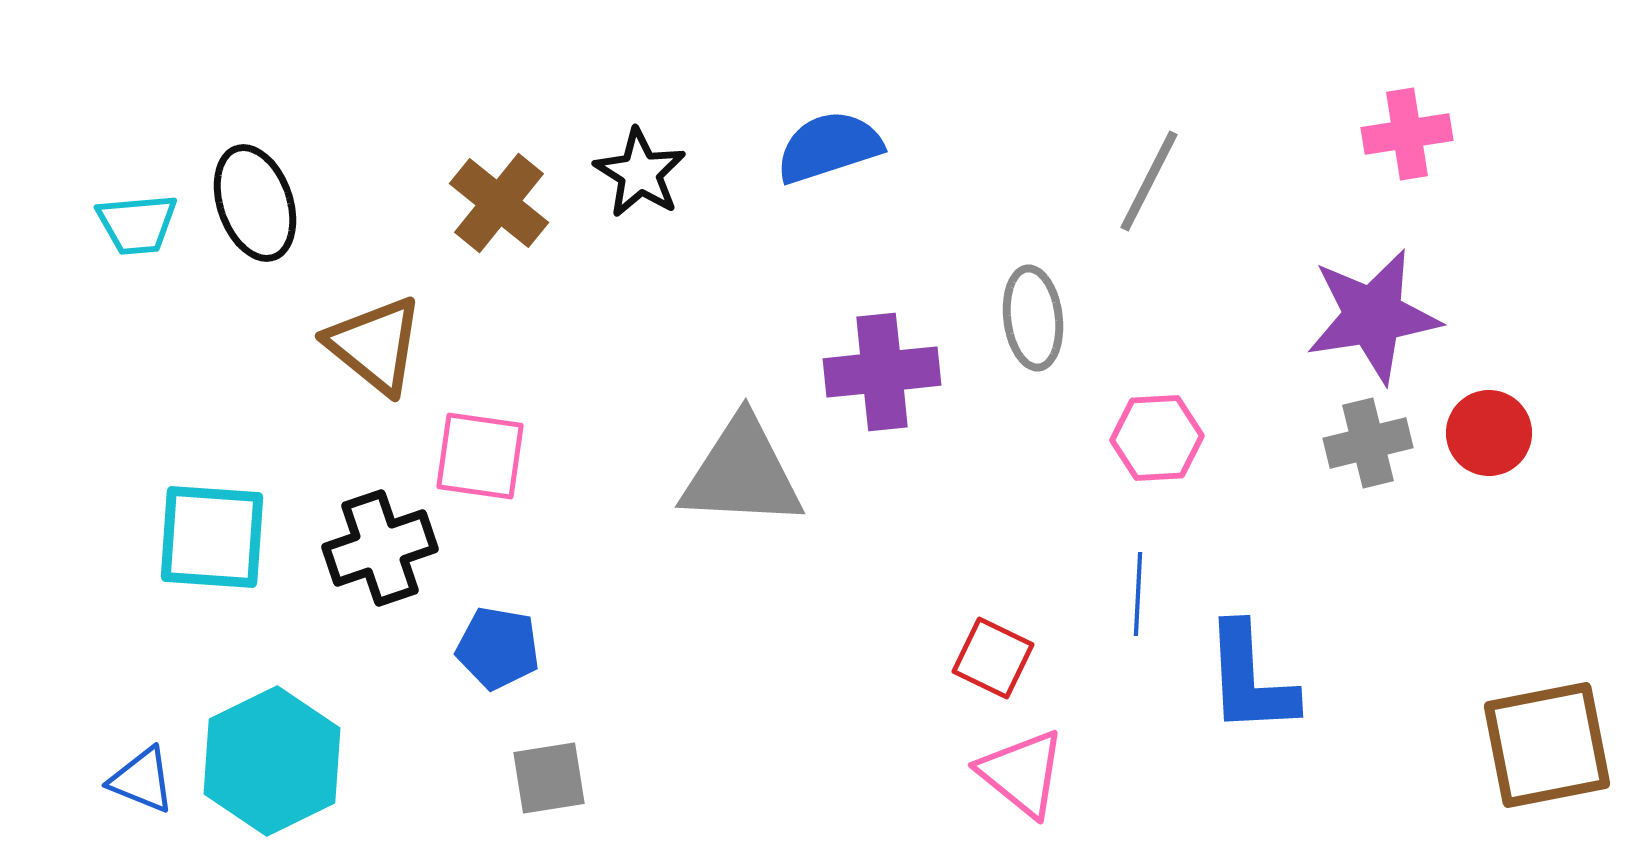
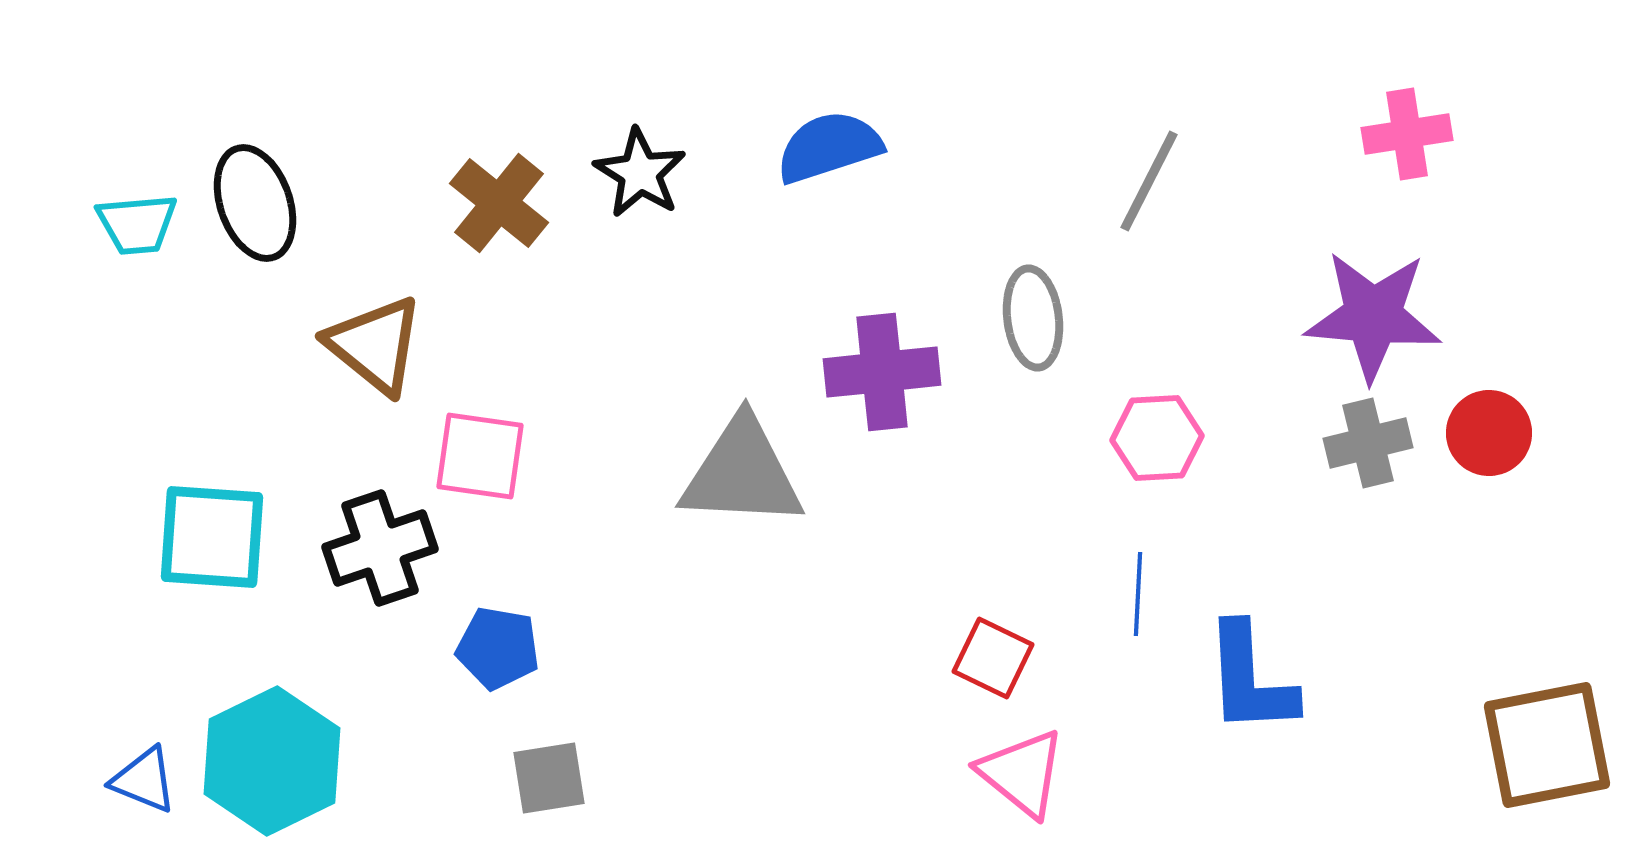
purple star: rotated 14 degrees clockwise
blue triangle: moved 2 px right
